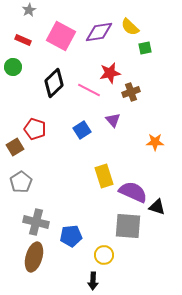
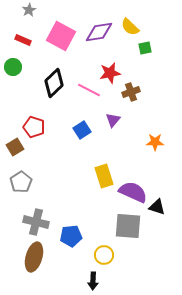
purple triangle: rotated 21 degrees clockwise
red pentagon: moved 1 px left, 2 px up
